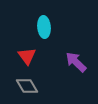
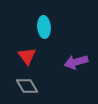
purple arrow: rotated 60 degrees counterclockwise
